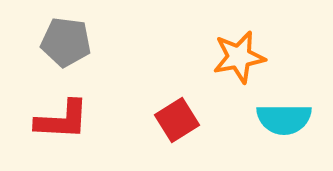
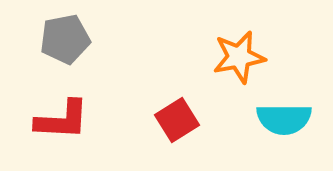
gray pentagon: moved 1 px left, 3 px up; rotated 18 degrees counterclockwise
